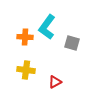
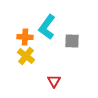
gray square: moved 2 px up; rotated 14 degrees counterclockwise
yellow cross: moved 14 px up; rotated 30 degrees clockwise
red triangle: moved 1 px left, 1 px up; rotated 32 degrees counterclockwise
